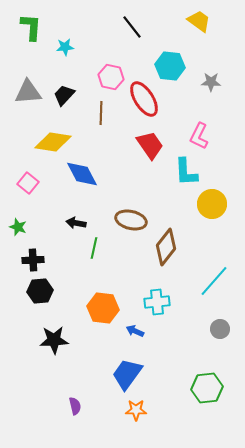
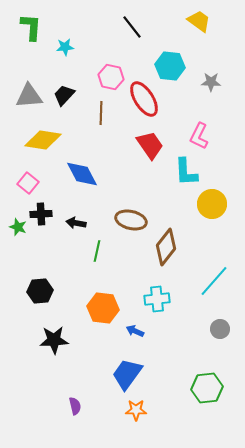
gray triangle: moved 1 px right, 4 px down
yellow diamond: moved 10 px left, 2 px up
green line: moved 3 px right, 3 px down
black cross: moved 8 px right, 46 px up
cyan cross: moved 3 px up
